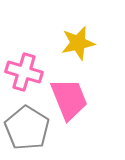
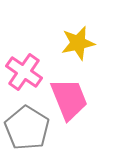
pink cross: rotated 18 degrees clockwise
